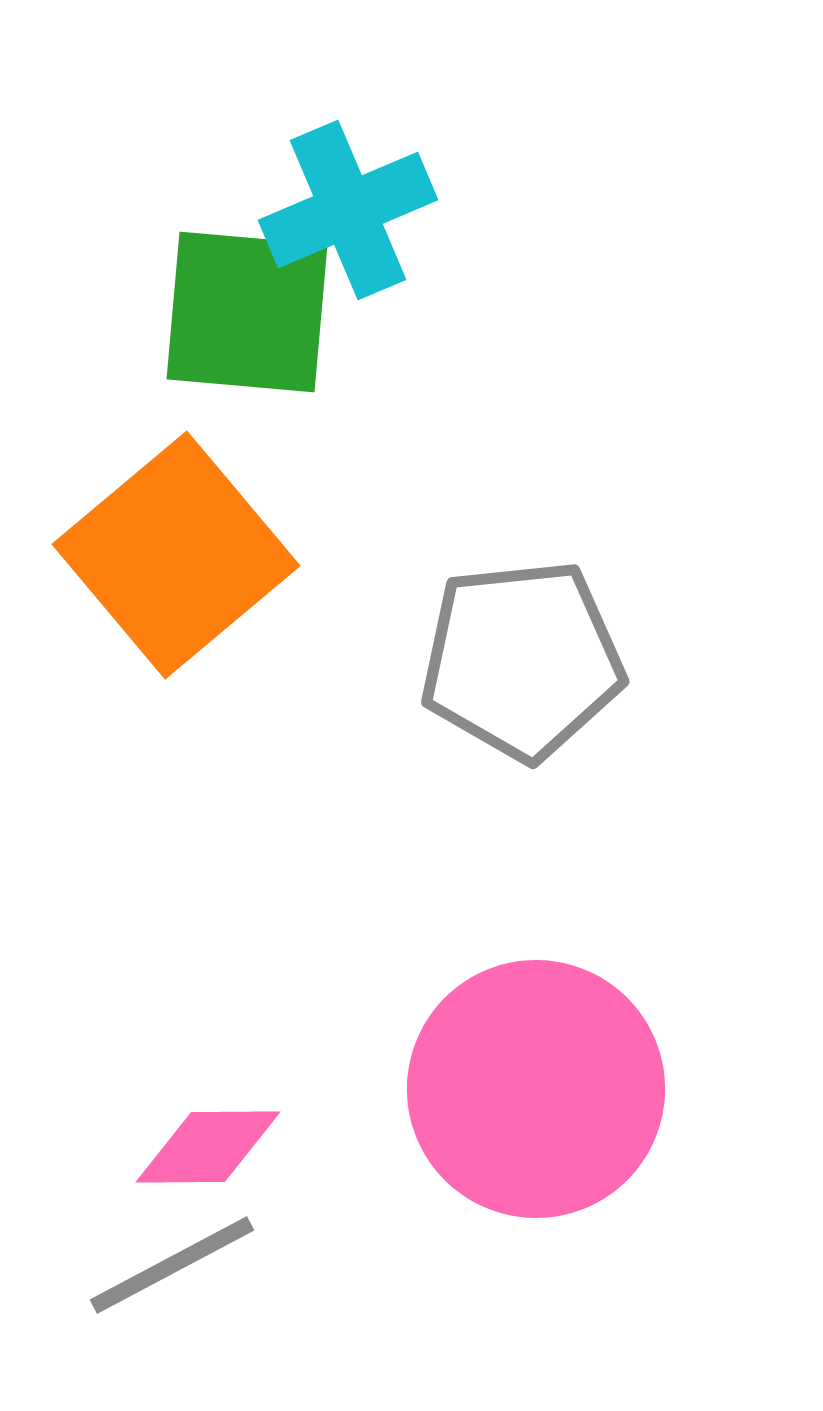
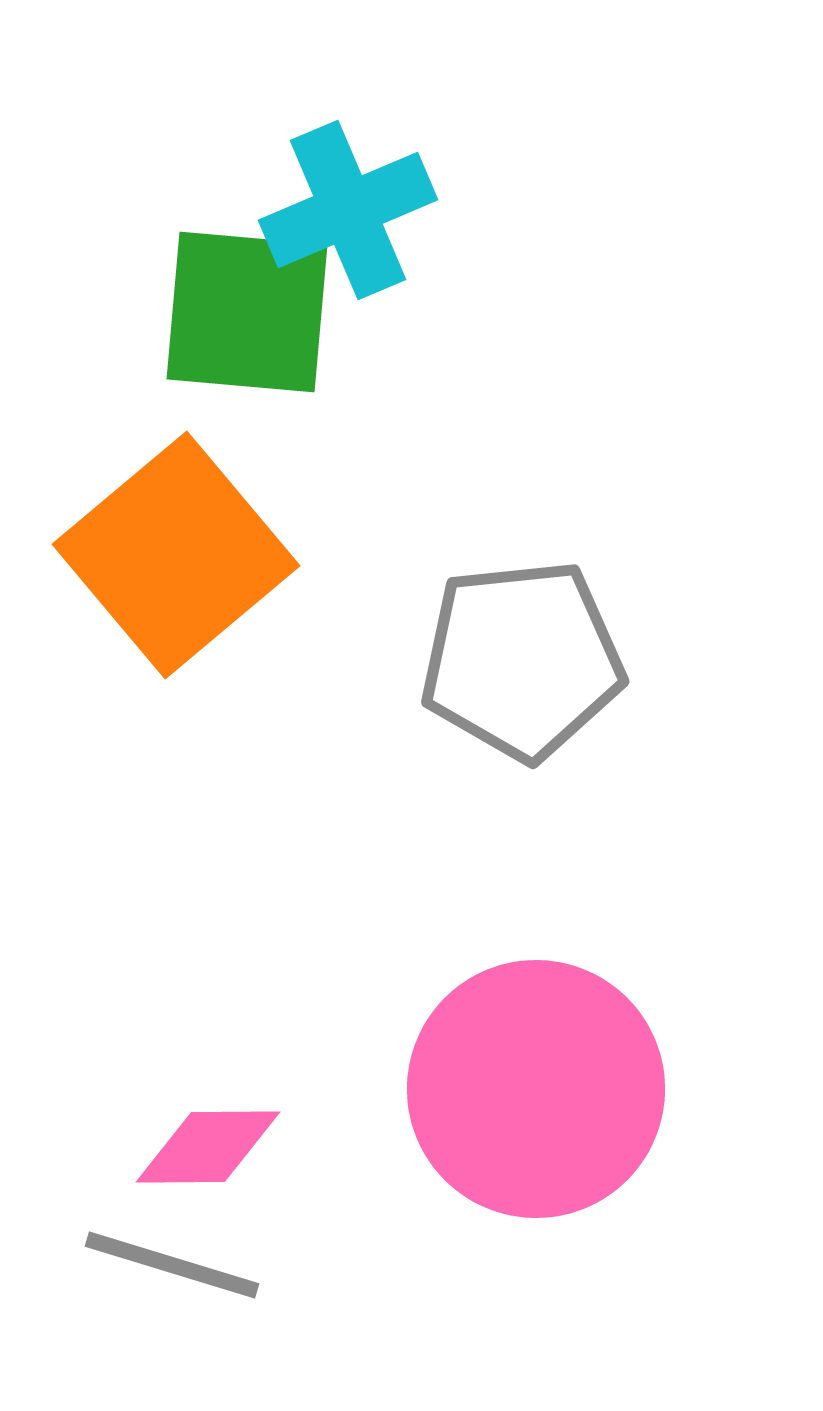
gray line: rotated 45 degrees clockwise
